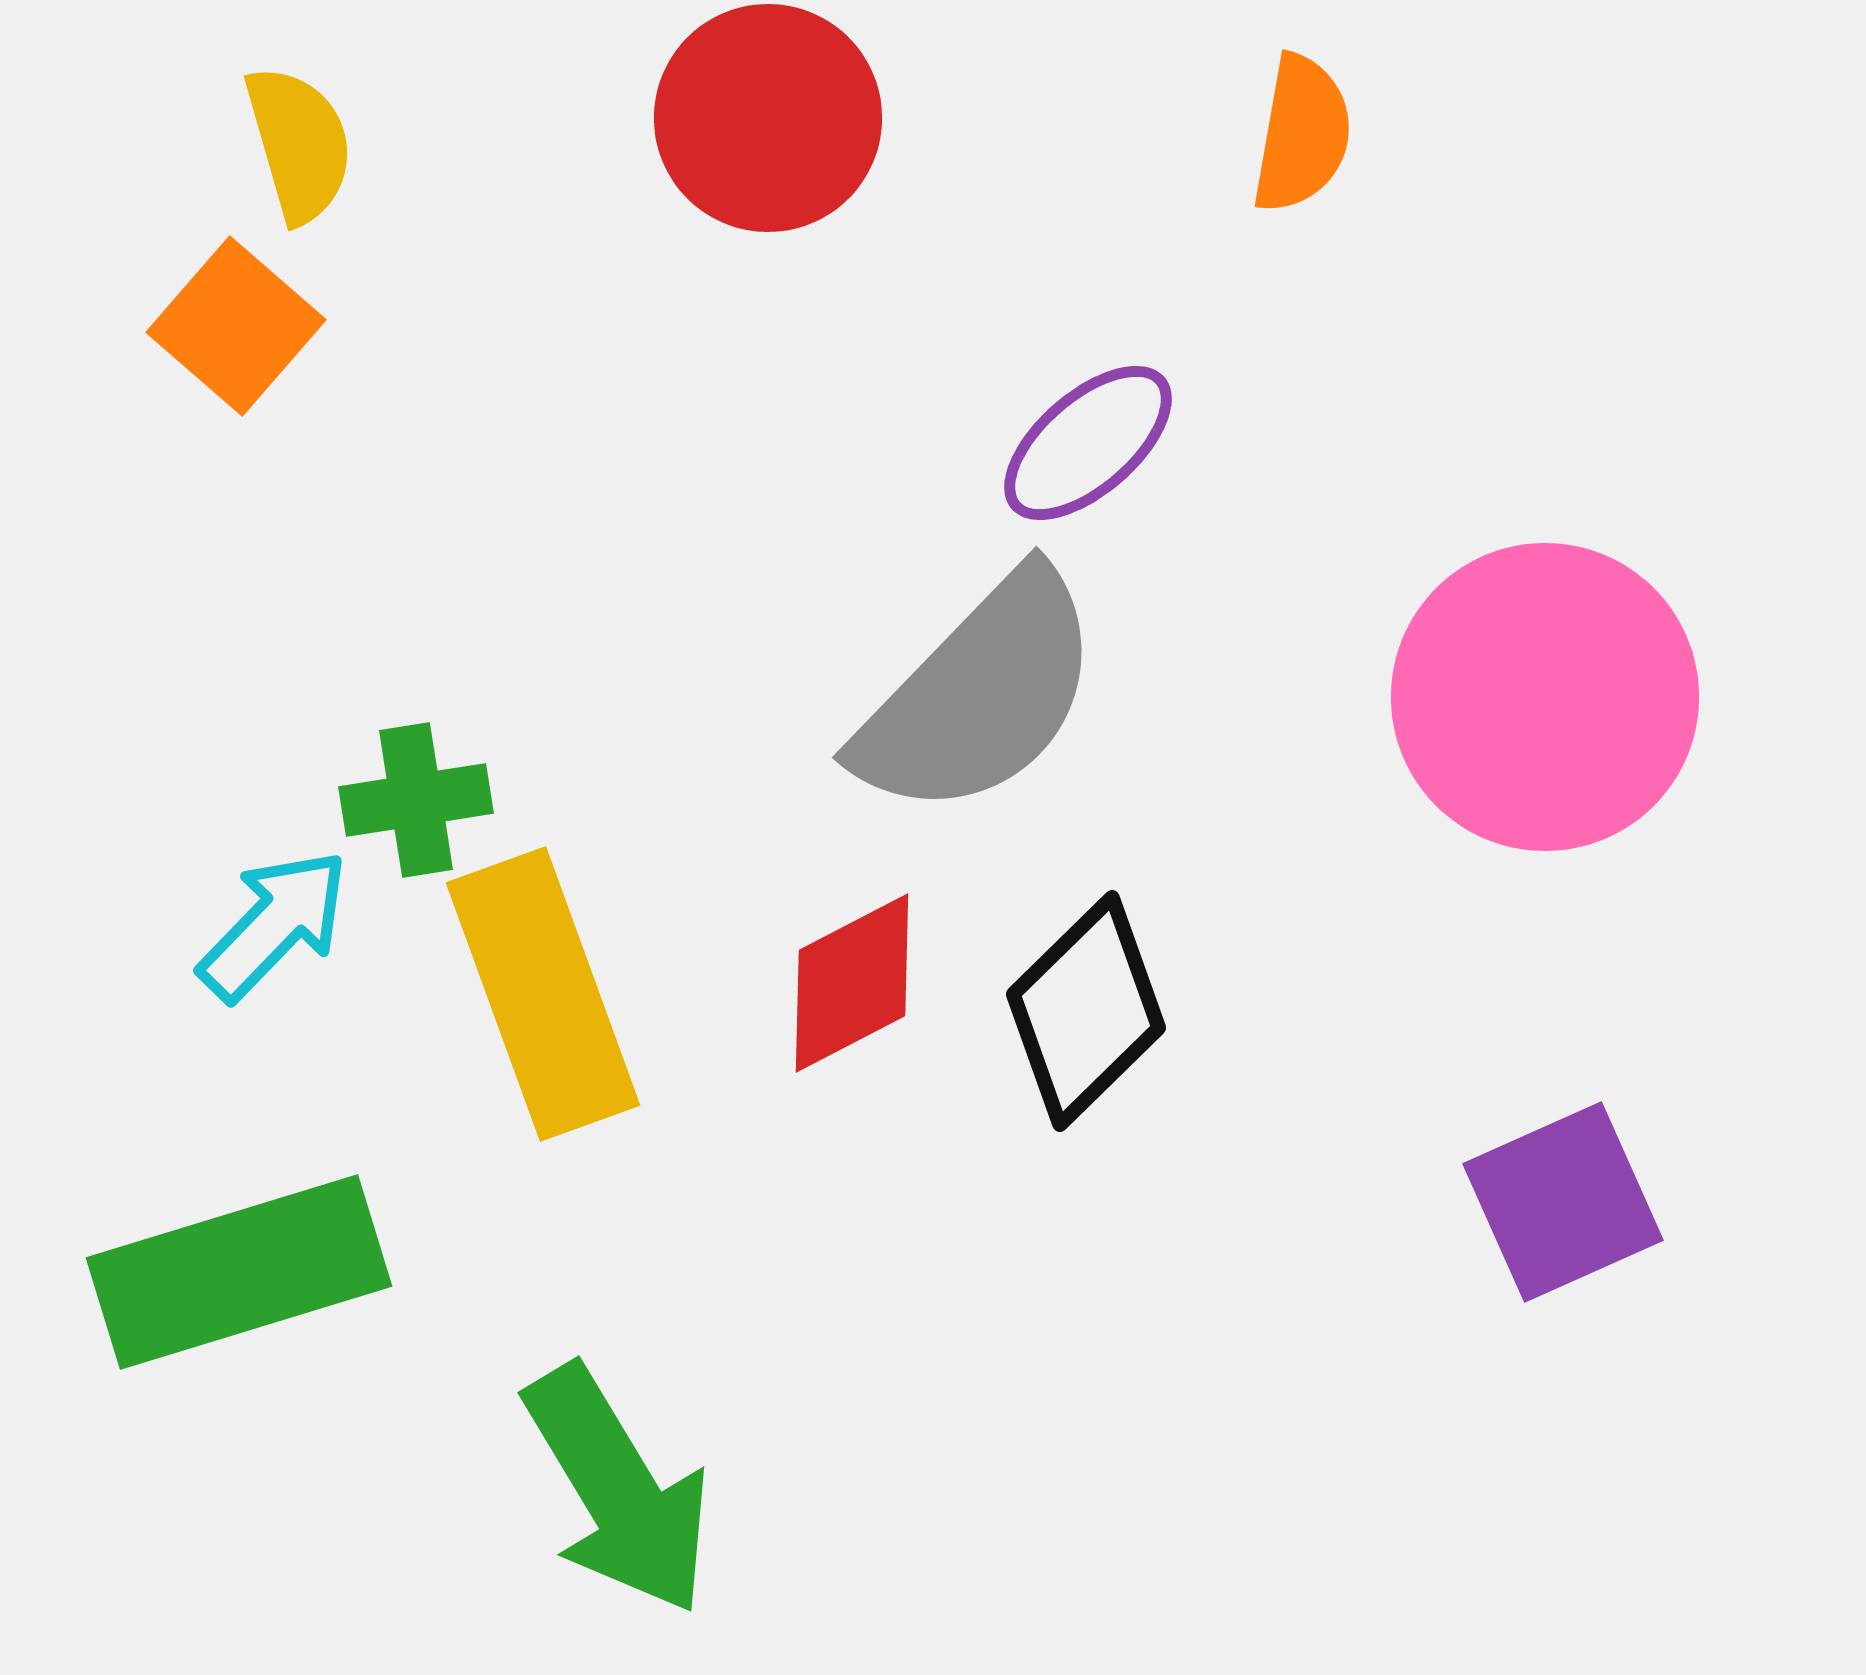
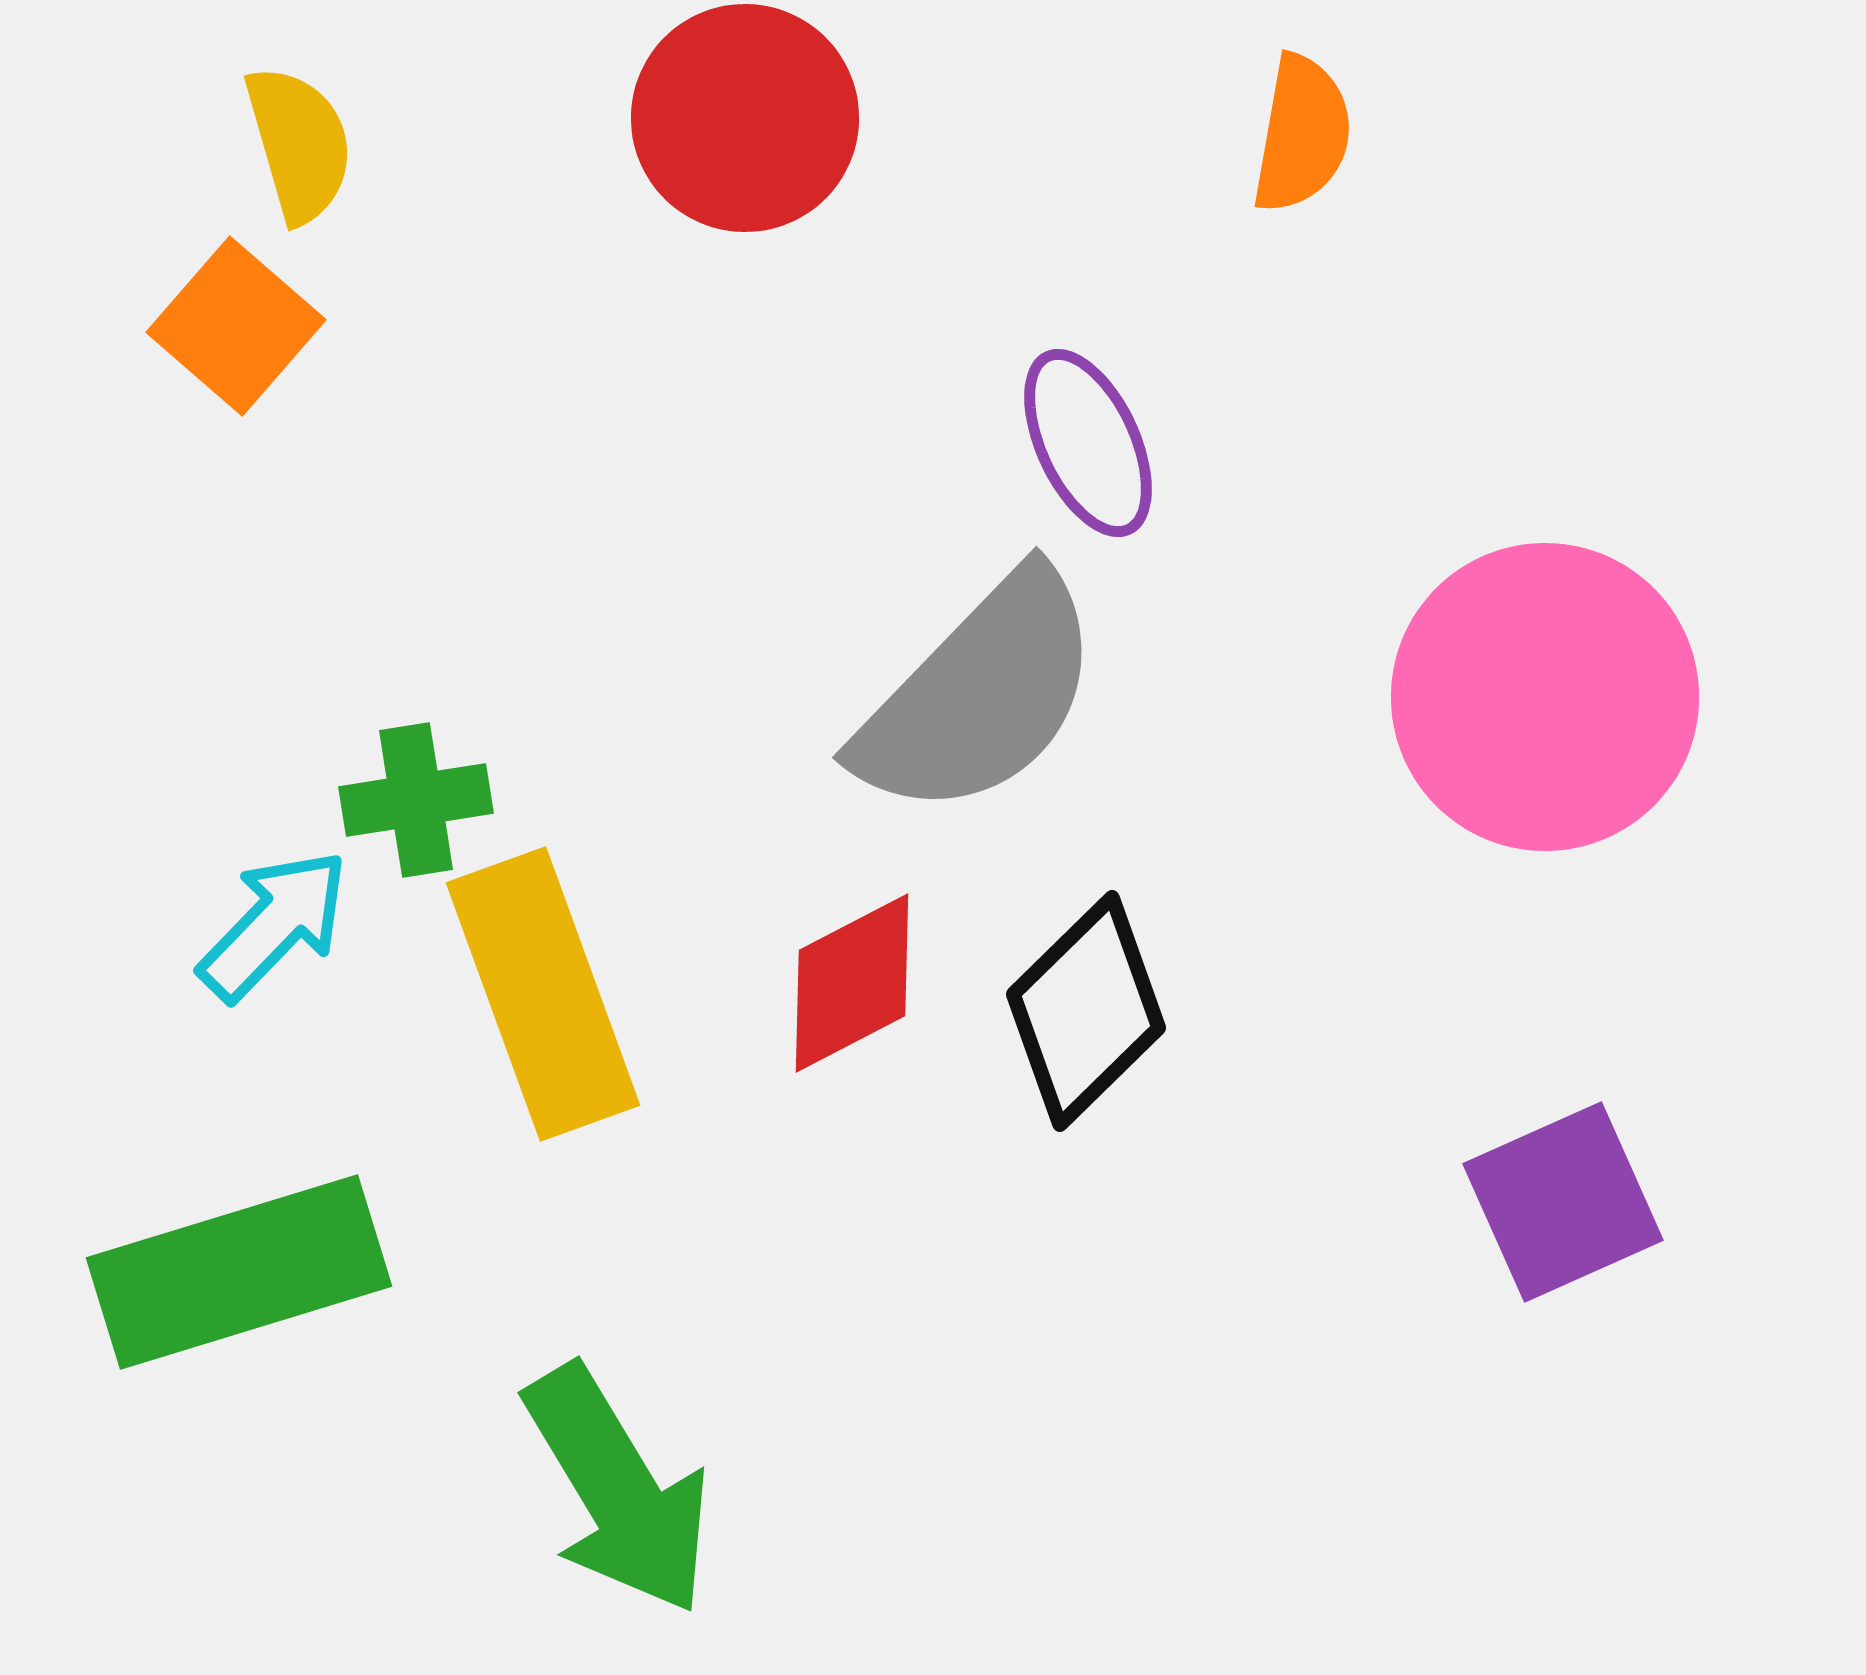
red circle: moved 23 px left
purple ellipse: rotated 74 degrees counterclockwise
